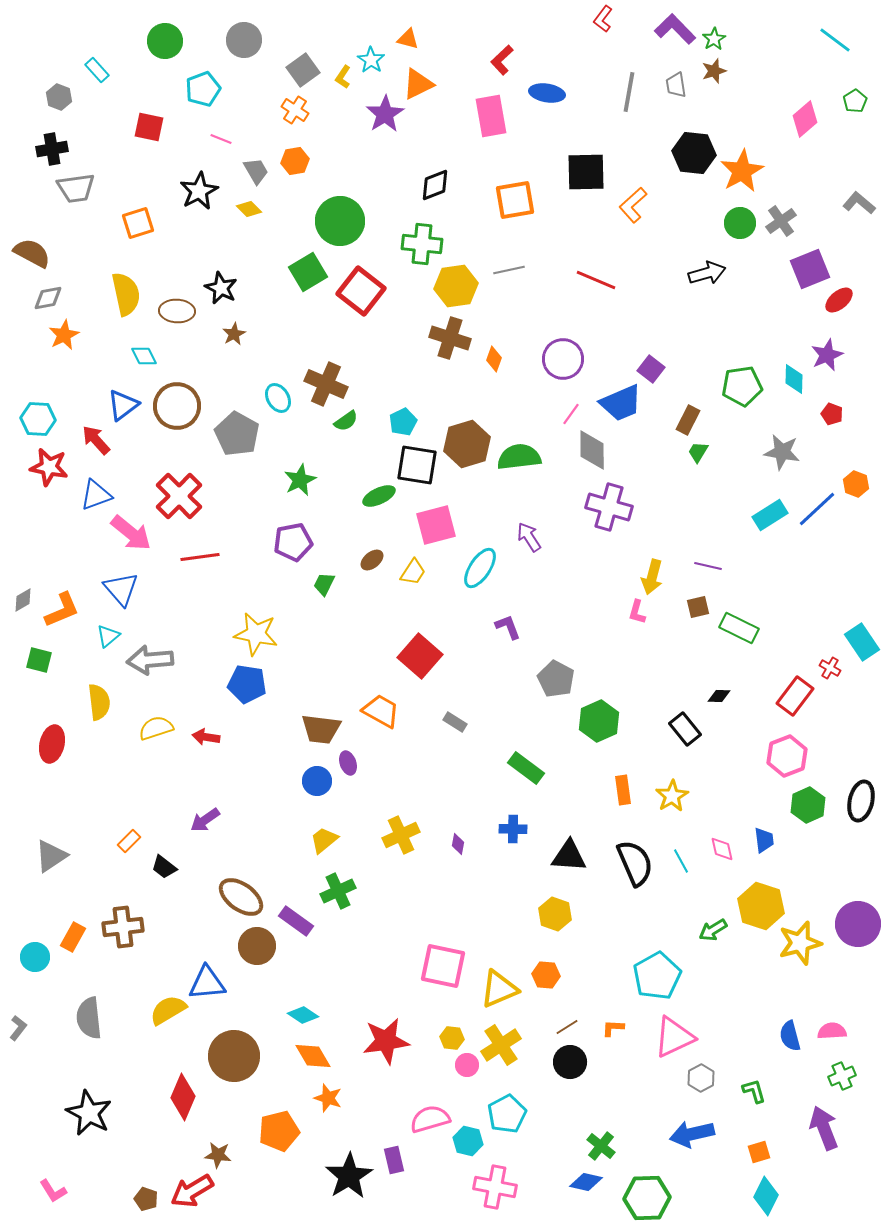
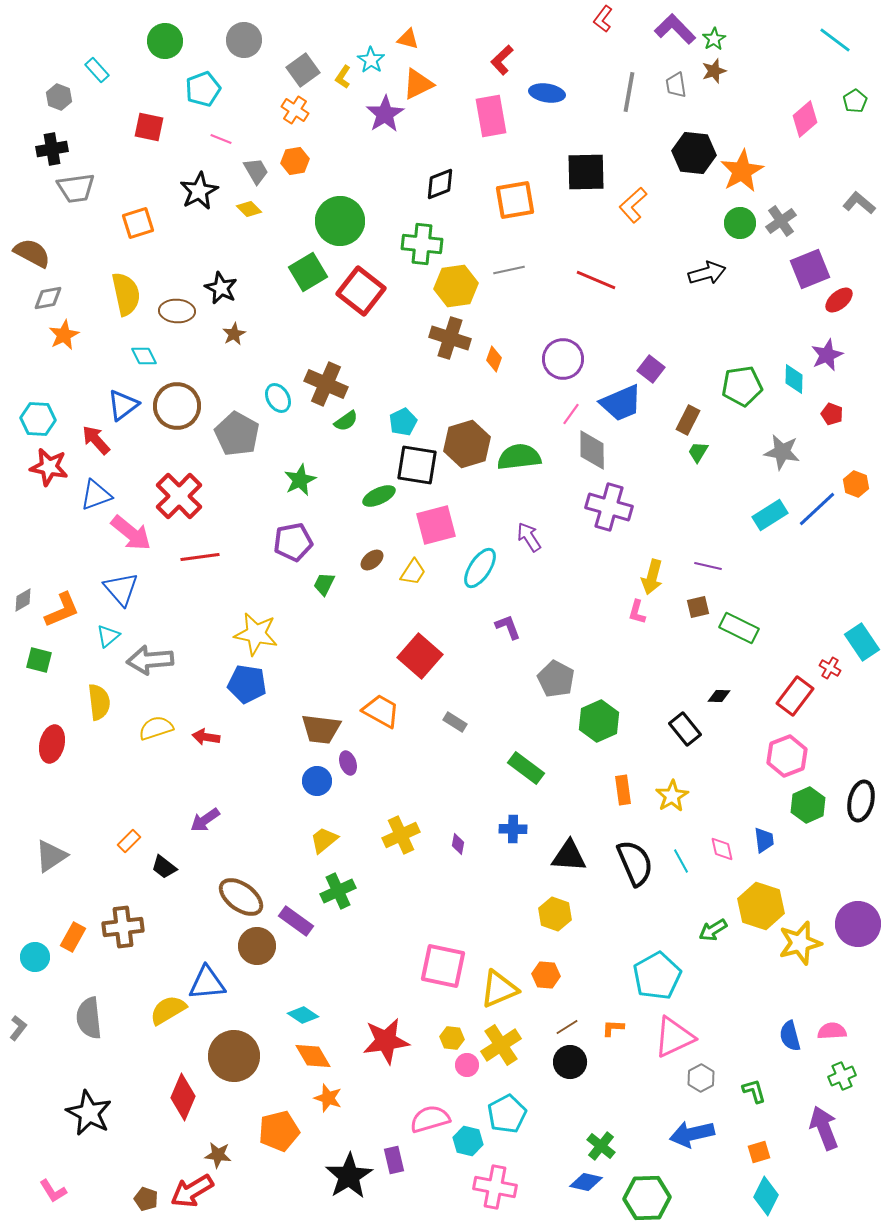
black diamond at (435, 185): moved 5 px right, 1 px up
